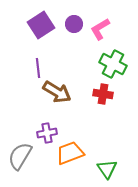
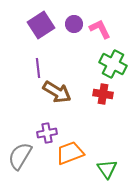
pink L-shape: rotated 95 degrees clockwise
